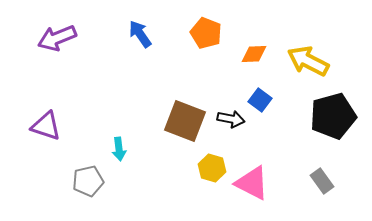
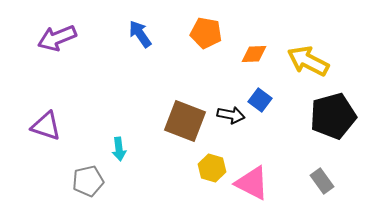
orange pentagon: rotated 12 degrees counterclockwise
black arrow: moved 4 px up
